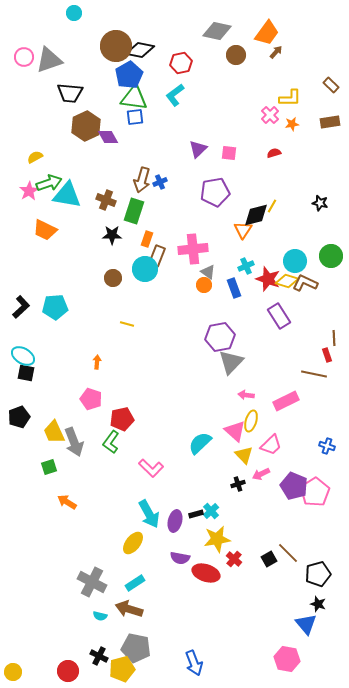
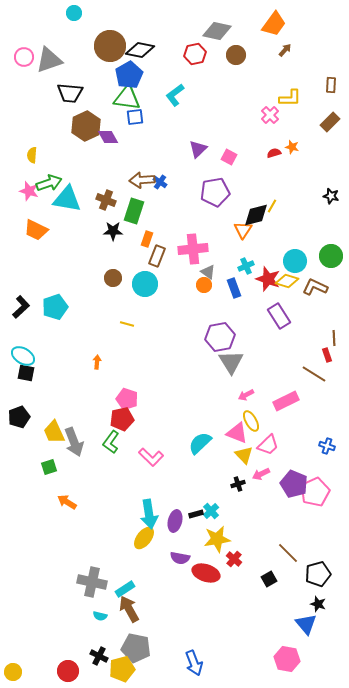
orange trapezoid at (267, 33): moved 7 px right, 9 px up
brown circle at (116, 46): moved 6 px left
brown arrow at (276, 52): moved 9 px right, 2 px up
red hexagon at (181, 63): moved 14 px right, 9 px up
brown rectangle at (331, 85): rotated 49 degrees clockwise
green triangle at (134, 98): moved 7 px left
brown rectangle at (330, 122): rotated 36 degrees counterclockwise
orange star at (292, 124): moved 23 px down; rotated 24 degrees clockwise
pink square at (229, 153): moved 4 px down; rotated 21 degrees clockwise
yellow semicircle at (35, 157): moved 3 px left, 2 px up; rotated 56 degrees counterclockwise
brown arrow at (142, 180): rotated 70 degrees clockwise
blue cross at (160, 182): rotated 32 degrees counterclockwise
pink star at (29, 191): rotated 24 degrees counterclockwise
cyan triangle at (67, 195): moved 4 px down
black star at (320, 203): moved 11 px right, 7 px up
orange trapezoid at (45, 230): moved 9 px left
black star at (112, 235): moved 1 px right, 4 px up
cyan circle at (145, 269): moved 15 px down
brown L-shape at (305, 283): moved 10 px right, 4 px down
cyan pentagon at (55, 307): rotated 15 degrees counterclockwise
gray triangle at (231, 362): rotated 16 degrees counterclockwise
brown line at (314, 374): rotated 20 degrees clockwise
pink arrow at (246, 395): rotated 35 degrees counterclockwise
pink pentagon at (91, 399): moved 36 px right
yellow ellipse at (251, 421): rotated 45 degrees counterclockwise
pink triangle at (235, 431): moved 2 px right, 2 px down; rotated 20 degrees counterclockwise
pink trapezoid at (271, 445): moved 3 px left
pink L-shape at (151, 468): moved 11 px up
purple pentagon at (294, 486): moved 2 px up
pink pentagon at (315, 492): rotated 8 degrees clockwise
cyan arrow at (149, 514): rotated 20 degrees clockwise
yellow ellipse at (133, 543): moved 11 px right, 5 px up
black square at (269, 559): moved 20 px down
gray cross at (92, 582): rotated 16 degrees counterclockwise
cyan rectangle at (135, 583): moved 10 px left, 6 px down
brown arrow at (129, 609): rotated 44 degrees clockwise
